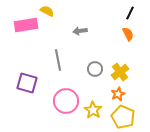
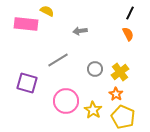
pink rectangle: moved 1 px up; rotated 15 degrees clockwise
gray line: rotated 70 degrees clockwise
orange star: moved 2 px left; rotated 16 degrees counterclockwise
